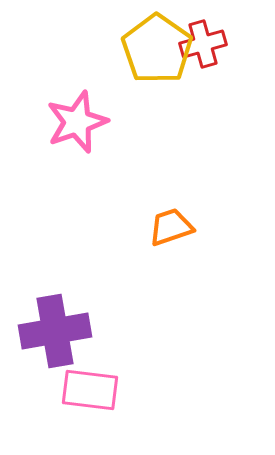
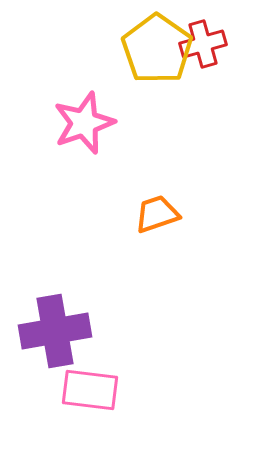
pink star: moved 7 px right, 1 px down
orange trapezoid: moved 14 px left, 13 px up
